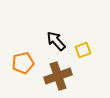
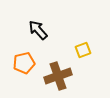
black arrow: moved 18 px left, 11 px up
orange pentagon: moved 1 px right
